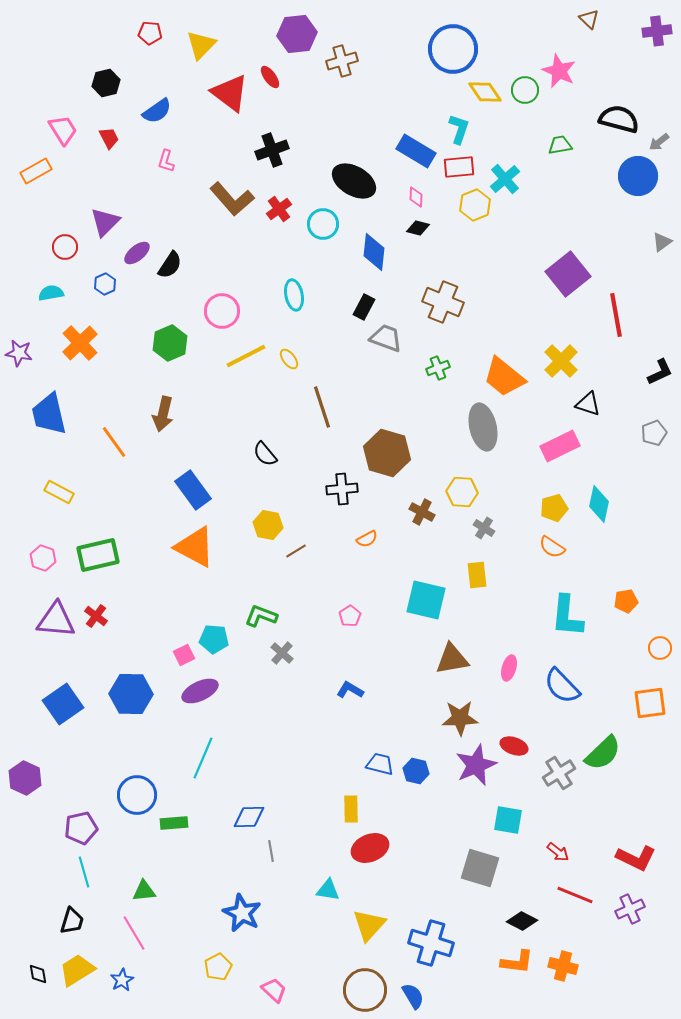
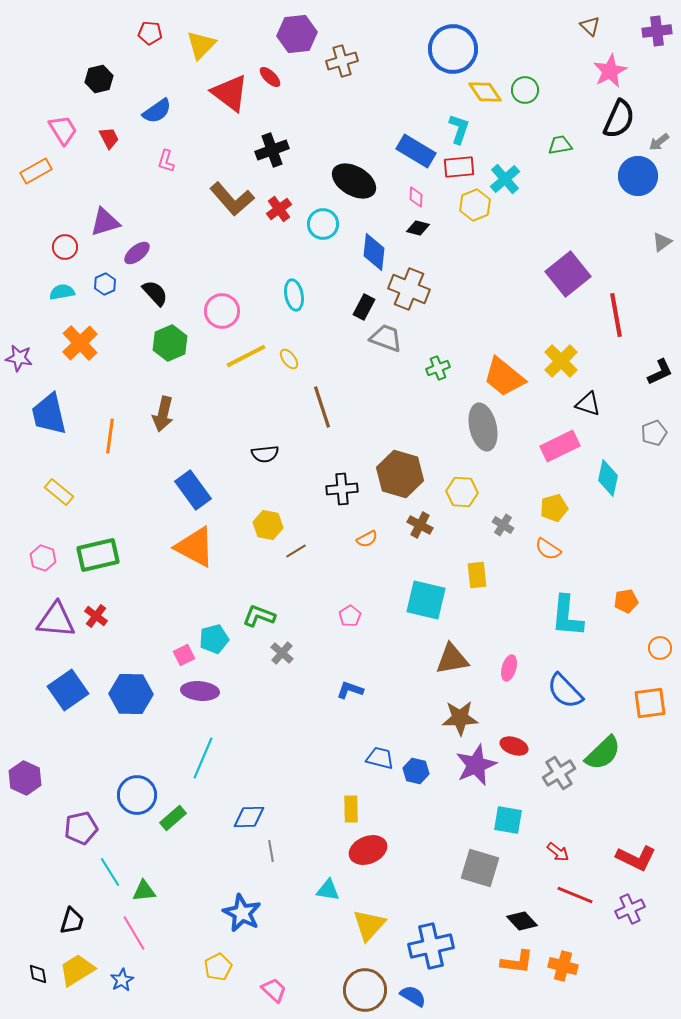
brown triangle at (589, 19): moved 1 px right, 7 px down
pink star at (559, 71): moved 51 px right; rotated 20 degrees clockwise
red ellipse at (270, 77): rotated 10 degrees counterclockwise
black hexagon at (106, 83): moved 7 px left, 4 px up
black semicircle at (619, 119): rotated 99 degrees clockwise
purple triangle at (105, 222): rotated 28 degrees clockwise
black semicircle at (170, 265): moved 15 px left, 28 px down; rotated 76 degrees counterclockwise
cyan semicircle at (51, 293): moved 11 px right, 1 px up
brown cross at (443, 302): moved 34 px left, 13 px up
purple star at (19, 353): moved 5 px down
orange line at (114, 442): moved 4 px left, 6 px up; rotated 44 degrees clockwise
brown hexagon at (387, 453): moved 13 px right, 21 px down
black semicircle at (265, 454): rotated 56 degrees counterclockwise
yellow rectangle at (59, 492): rotated 12 degrees clockwise
cyan diamond at (599, 504): moved 9 px right, 26 px up
brown cross at (422, 512): moved 2 px left, 13 px down
gray cross at (484, 528): moved 19 px right, 3 px up
orange semicircle at (552, 547): moved 4 px left, 2 px down
green L-shape at (261, 616): moved 2 px left
cyan pentagon at (214, 639): rotated 20 degrees counterclockwise
blue semicircle at (562, 686): moved 3 px right, 5 px down
blue L-shape at (350, 690): rotated 12 degrees counterclockwise
purple ellipse at (200, 691): rotated 30 degrees clockwise
blue square at (63, 704): moved 5 px right, 14 px up
blue trapezoid at (380, 764): moved 6 px up
green rectangle at (174, 823): moved 1 px left, 5 px up; rotated 36 degrees counterclockwise
red ellipse at (370, 848): moved 2 px left, 2 px down
cyan line at (84, 872): moved 26 px right; rotated 16 degrees counterclockwise
black diamond at (522, 921): rotated 20 degrees clockwise
blue cross at (431, 943): moved 3 px down; rotated 30 degrees counterclockwise
blue semicircle at (413, 996): rotated 28 degrees counterclockwise
